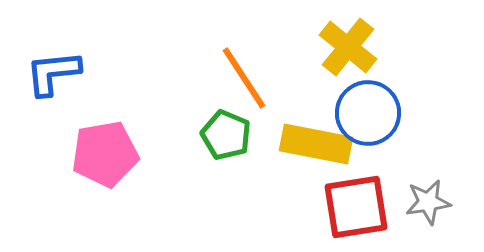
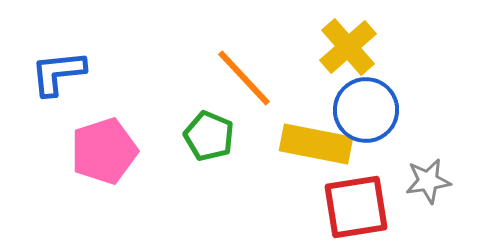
yellow cross: rotated 10 degrees clockwise
blue L-shape: moved 5 px right
orange line: rotated 10 degrees counterclockwise
blue circle: moved 2 px left, 3 px up
green pentagon: moved 17 px left, 1 px down
pink pentagon: moved 1 px left, 3 px up; rotated 8 degrees counterclockwise
gray star: moved 21 px up
